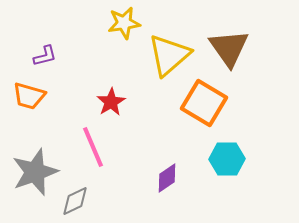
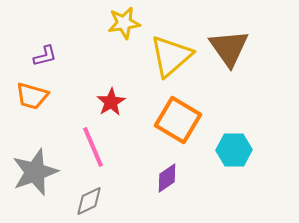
yellow triangle: moved 2 px right, 1 px down
orange trapezoid: moved 3 px right
orange square: moved 26 px left, 17 px down
cyan hexagon: moved 7 px right, 9 px up
gray diamond: moved 14 px right
